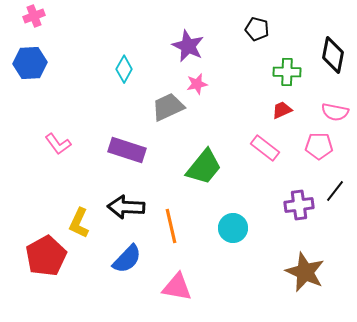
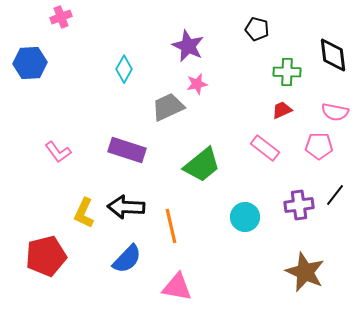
pink cross: moved 27 px right, 1 px down
black diamond: rotated 18 degrees counterclockwise
pink L-shape: moved 8 px down
green trapezoid: moved 2 px left, 2 px up; rotated 12 degrees clockwise
black line: moved 4 px down
yellow L-shape: moved 5 px right, 10 px up
cyan circle: moved 12 px right, 11 px up
red pentagon: rotated 15 degrees clockwise
